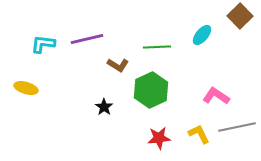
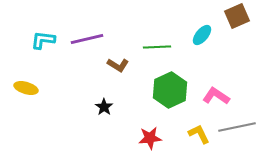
brown square: moved 3 px left; rotated 20 degrees clockwise
cyan L-shape: moved 4 px up
green hexagon: moved 19 px right
red star: moved 9 px left
